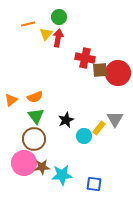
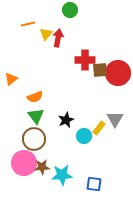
green circle: moved 11 px right, 7 px up
red cross: moved 2 px down; rotated 12 degrees counterclockwise
orange triangle: moved 21 px up
